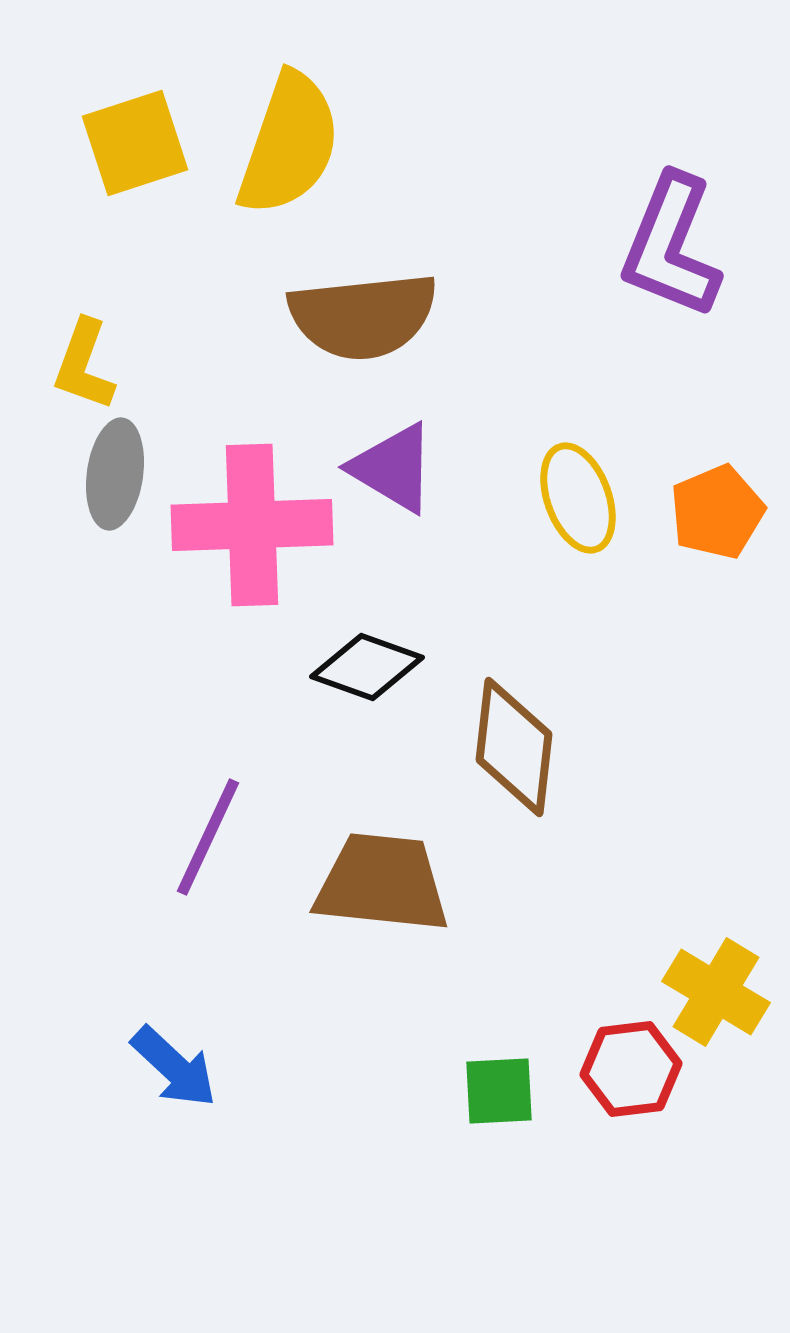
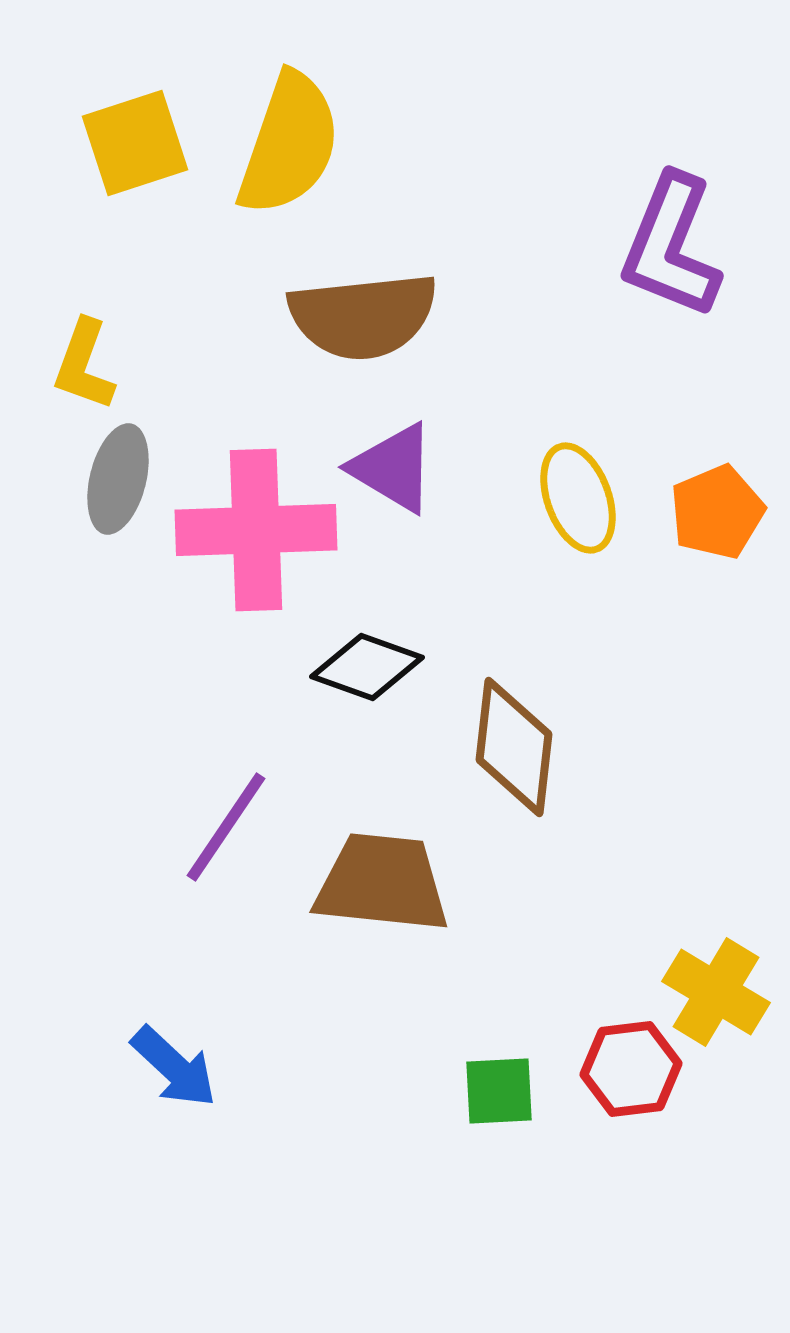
gray ellipse: moved 3 px right, 5 px down; rotated 6 degrees clockwise
pink cross: moved 4 px right, 5 px down
purple line: moved 18 px right, 10 px up; rotated 9 degrees clockwise
